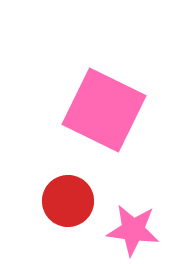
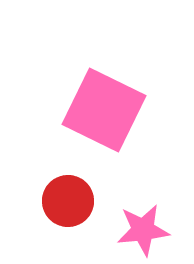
pink star: moved 10 px right; rotated 14 degrees counterclockwise
